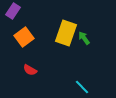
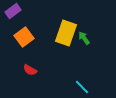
purple rectangle: rotated 21 degrees clockwise
